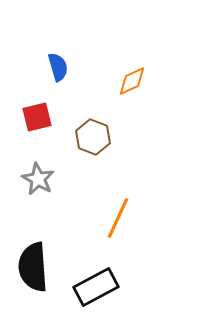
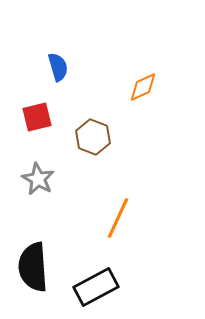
orange diamond: moved 11 px right, 6 px down
